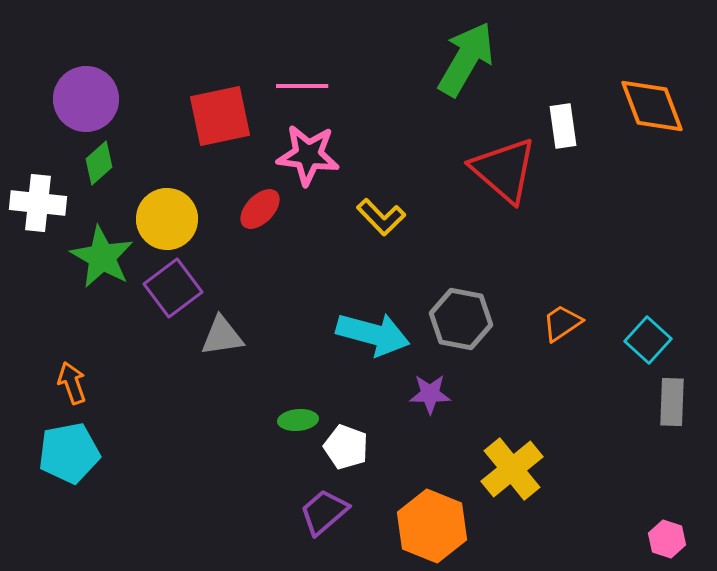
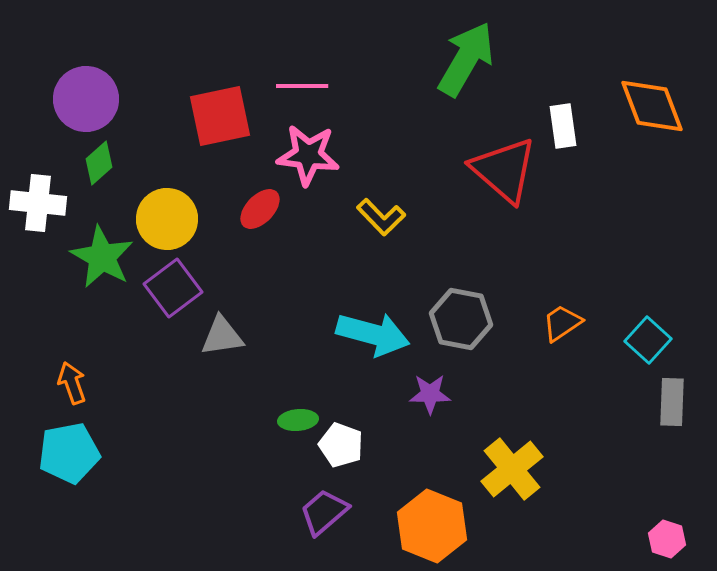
white pentagon: moved 5 px left, 2 px up
